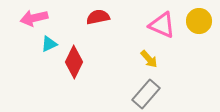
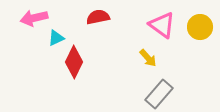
yellow circle: moved 1 px right, 6 px down
pink triangle: rotated 12 degrees clockwise
cyan triangle: moved 7 px right, 6 px up
yellow arrow: moved 1 px left, 1 px up
gray rectangle: moved 13 px right
